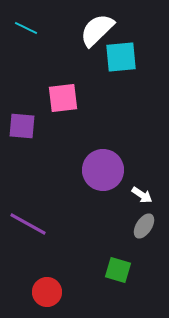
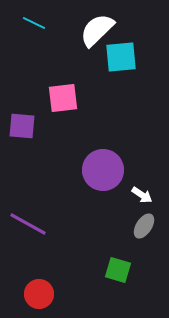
cyan line: moved 8 px right, 5 px up
red circle: moved 8 px left, 2 px down
